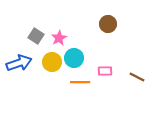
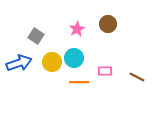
pink star: moved 18 px right, 9 px up
orange line: moved 1 px left
